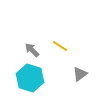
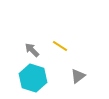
gray triangle: moved 2 px left, 2 px down
cyan hexagon: moved 3 px right
